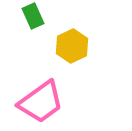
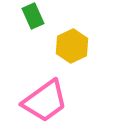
pink trapezoid: moved 4 px right, 1 px up
